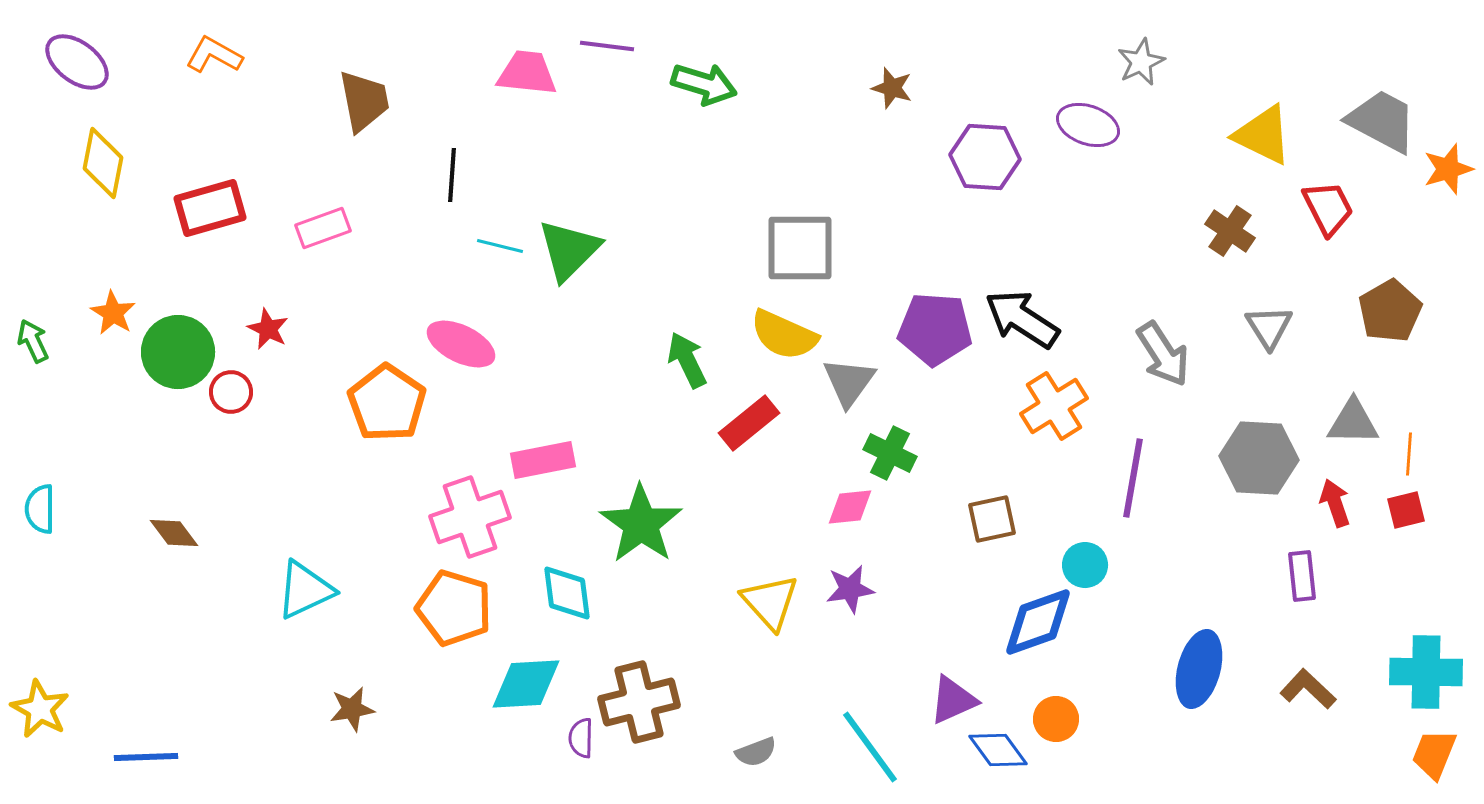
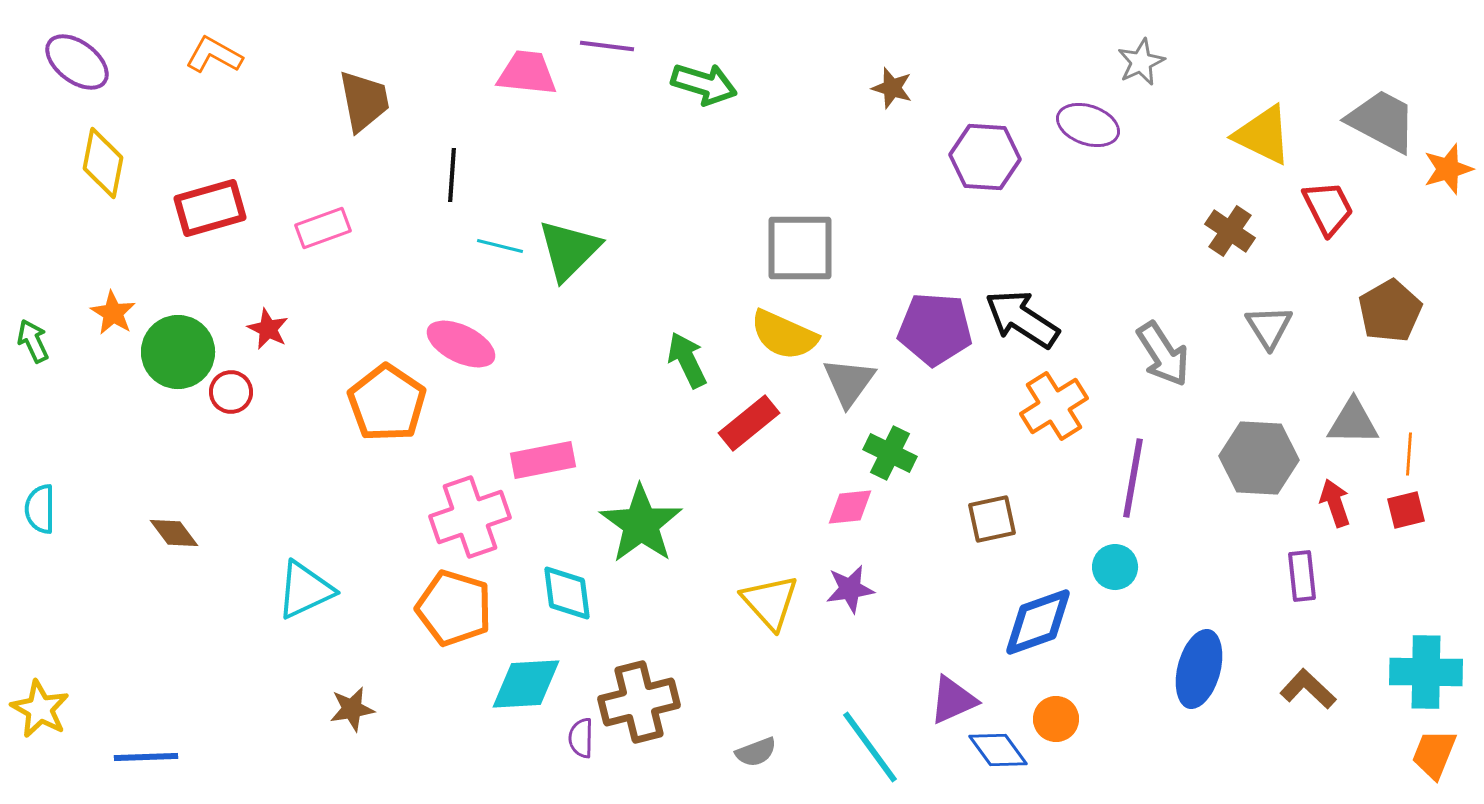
cyan circle at (1085, 565): moved 30 px right, 2 px down
